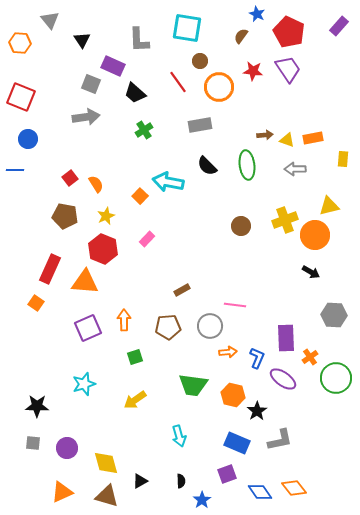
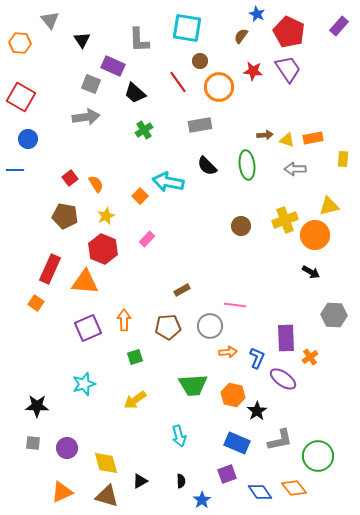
red square at (21, 97): rotated 8 degrees clockwise
green circle at (336, 378): moved 18 px left, 78 px down
green trapezoid at (193, 385): rotated 12 degrees counterclockwise
